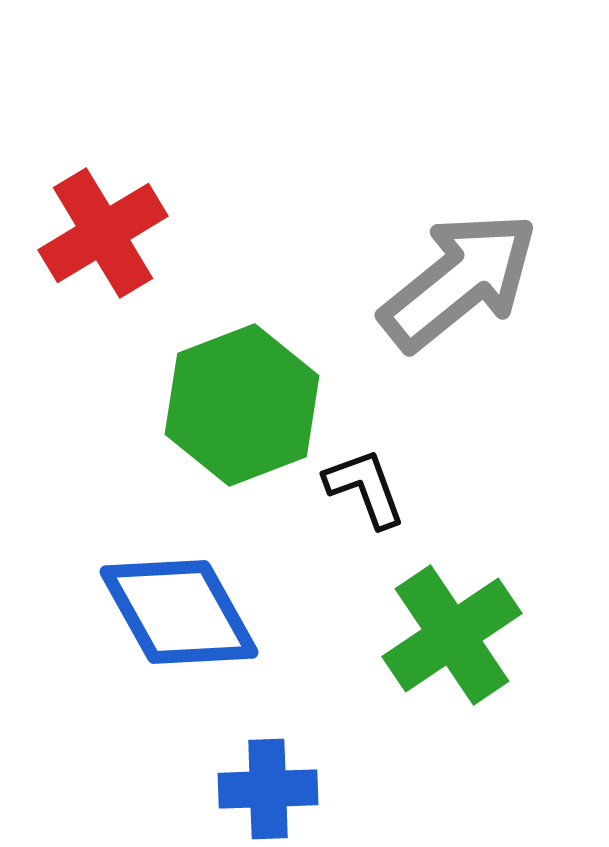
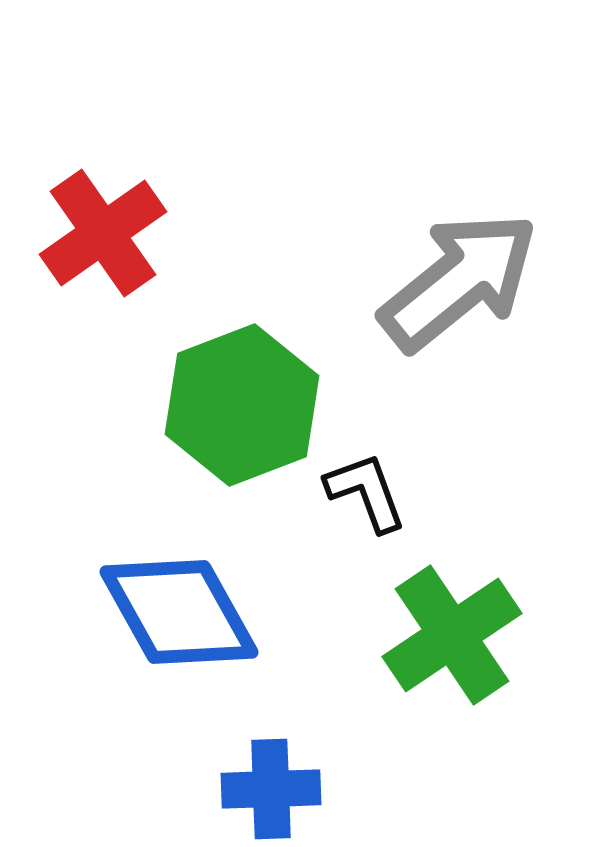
red cross: rotated 4 degrees counterclockwise
black L-shape: moved 1 px right, 4 px down
blue cross: moved 3 px right
